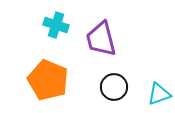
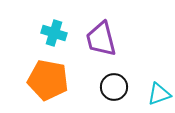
cyan cross: moved 2 px left, 8 px down
orange pentagon: rotated 12 degrees counterclockwise
